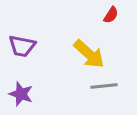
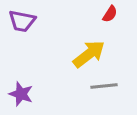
red semicircle: moved 1 px left, 1 px up
purple trapezoid: moved 25 px up
yellow arrow: rotated 80 degrees counterclockwise
